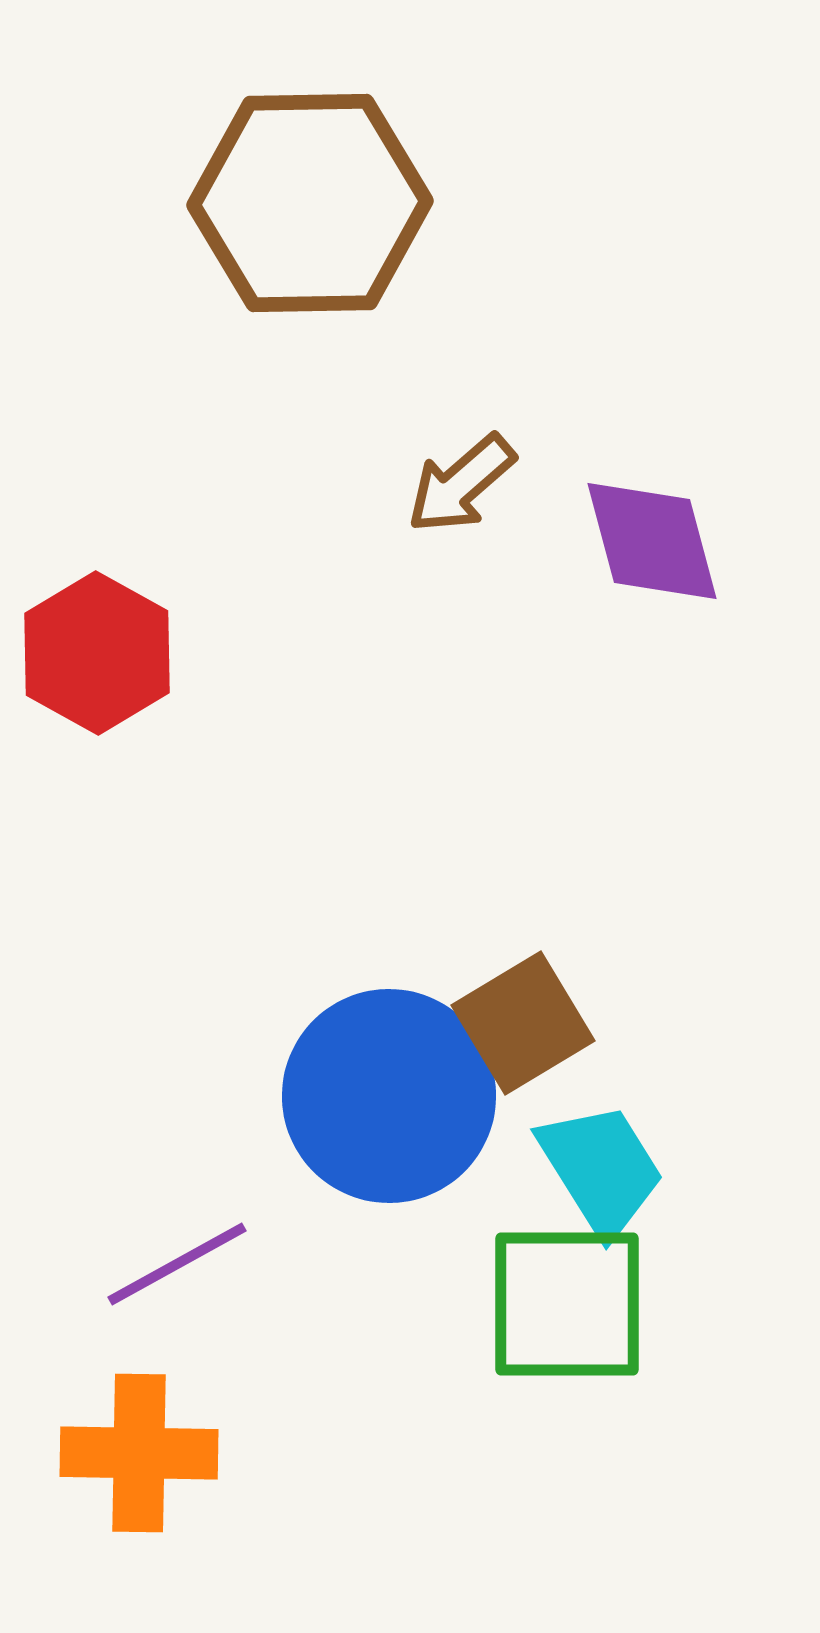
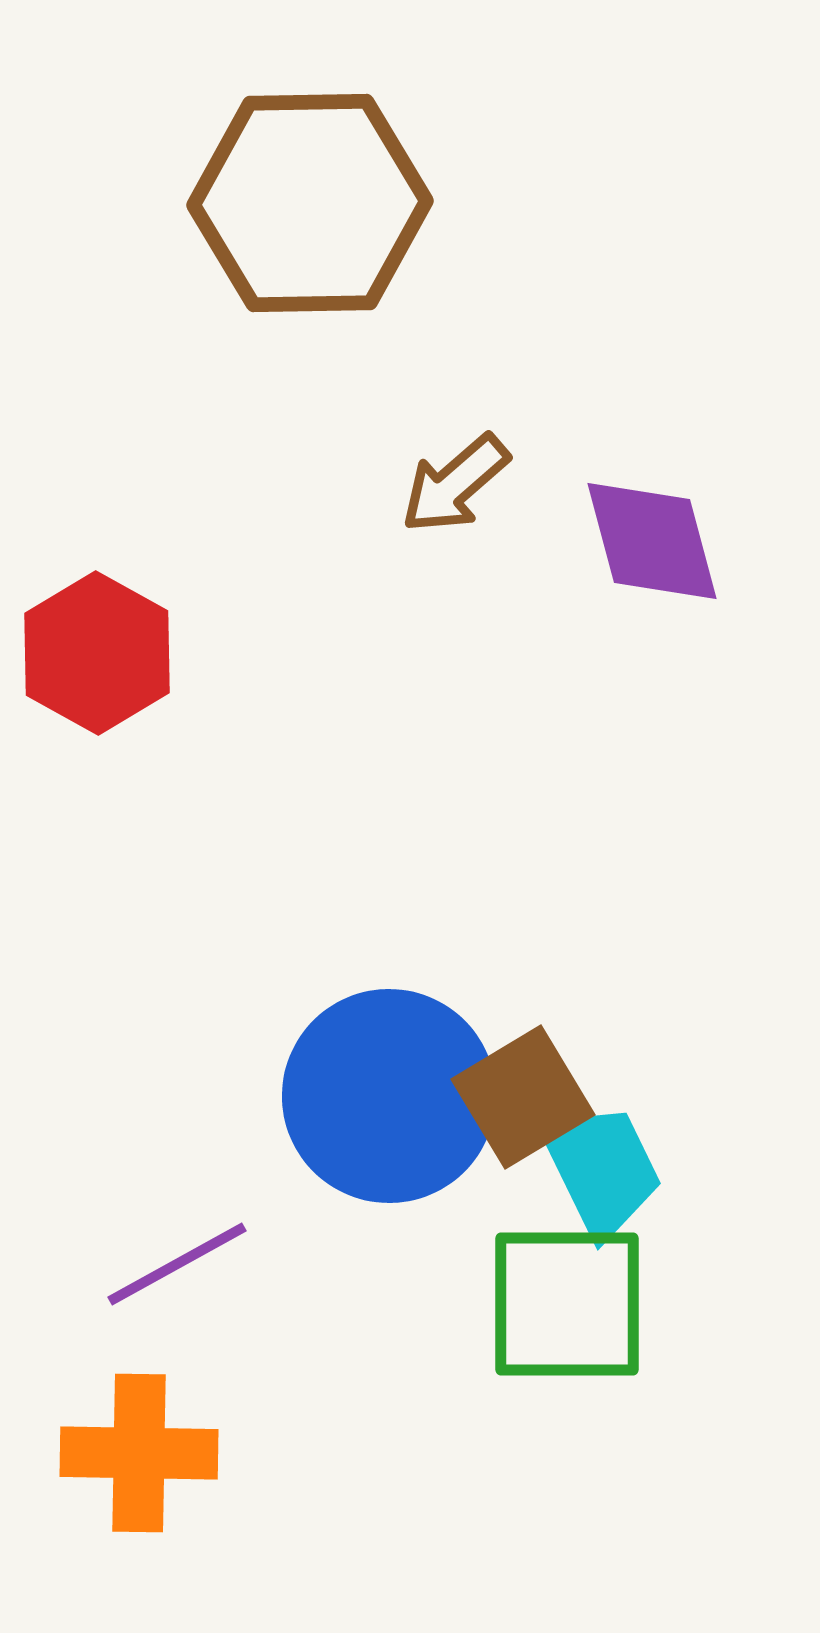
brown arrow: moved 6 px left
brown square: moved 74 px down
cyan trapezoid: rotated 6 degrees clockwise
